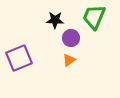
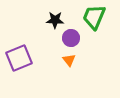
orange triangle: rotated 32 degrees counterclockwise
